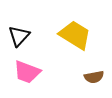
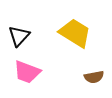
yellow trapezoid: moved 2 px up
